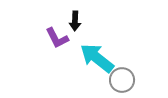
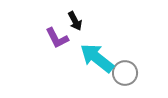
black arrow: rotated 30 degrees counterclockwise
gray circle: moved 3 px right, 7 px up
